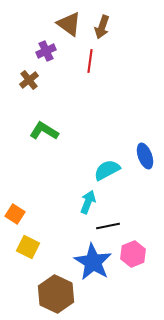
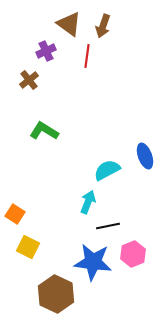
brown arrow: moved 1 px right, 1 px up
red line: moved 3 px left, 5 px up
blue star: rotated 24 degrees counterclockwise
